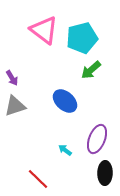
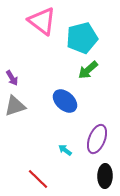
pink triangle: moved 2 px left, 9 px up
green arrow: moved 3 px left
black ellipse: moved 3 px down
